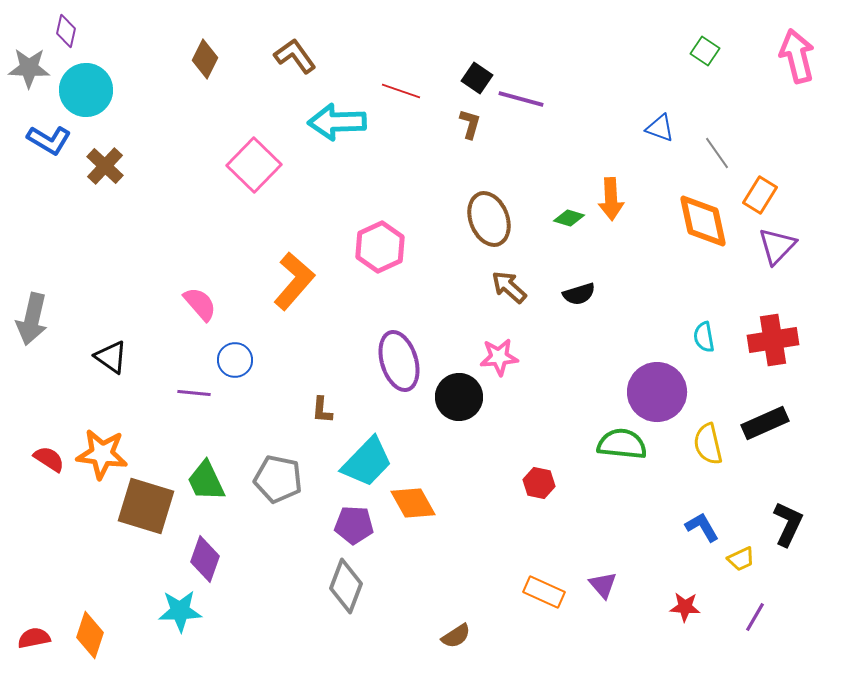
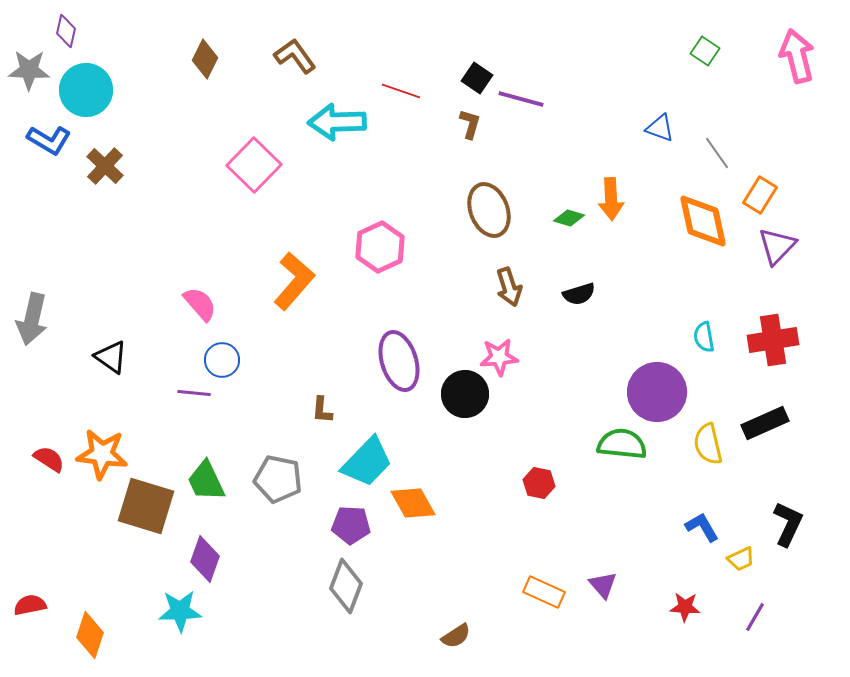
gray star at (29, 68): moved 2 px down
brown ellipse at (489, 219): moved 9 px up
brown arrow at (509, 287): rotated 150 degrees counterclockwise
blue circle at (235, 360): moved 13 px left
black circle at (459, 397): moved 6 px right, 3 px up
purple pentagon at (354, 525): moved 3 px left
red semicircle at (34, 638): moved 4 px left, 33 px up
